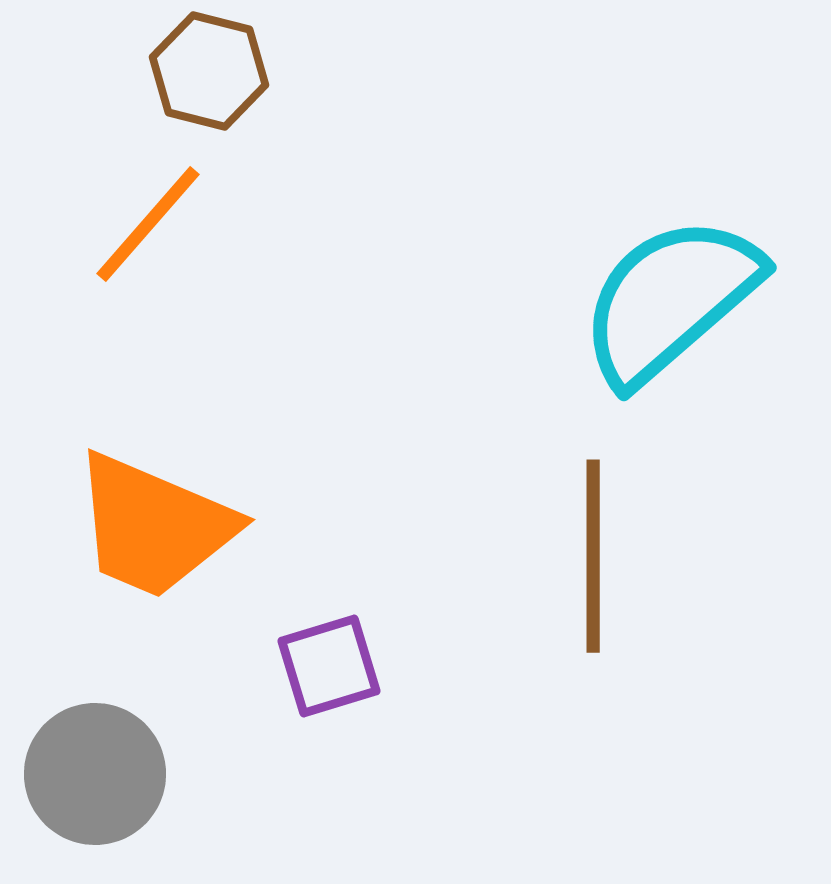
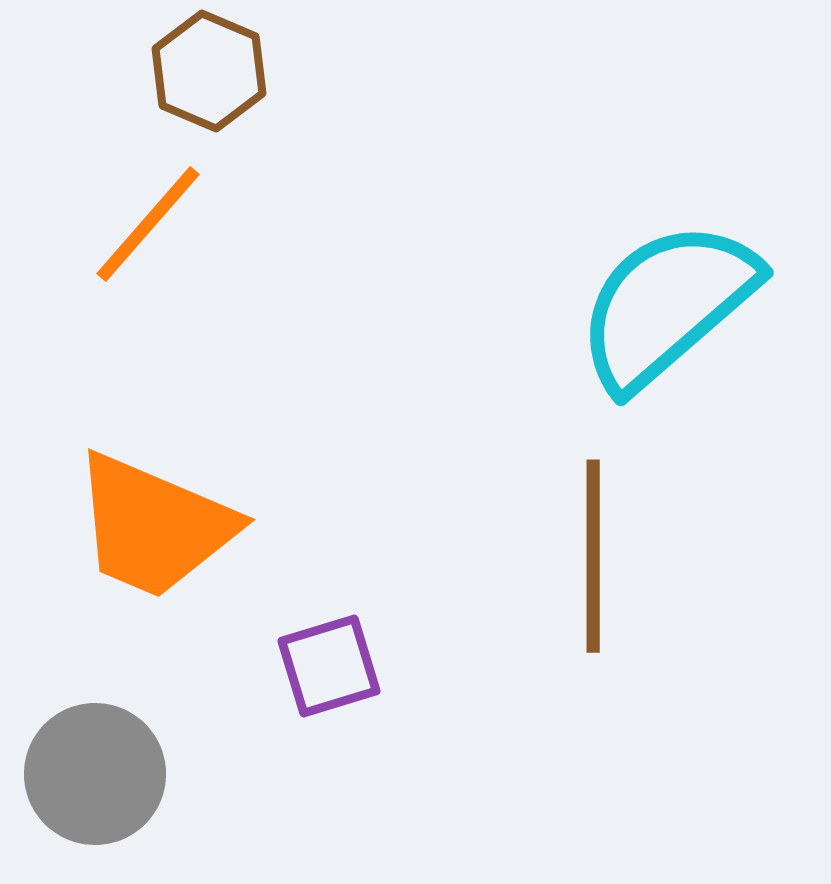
brown hexagon: rotated 9 degrees clockwise
cyan semicircle: moved 3 px left, 5 px down
